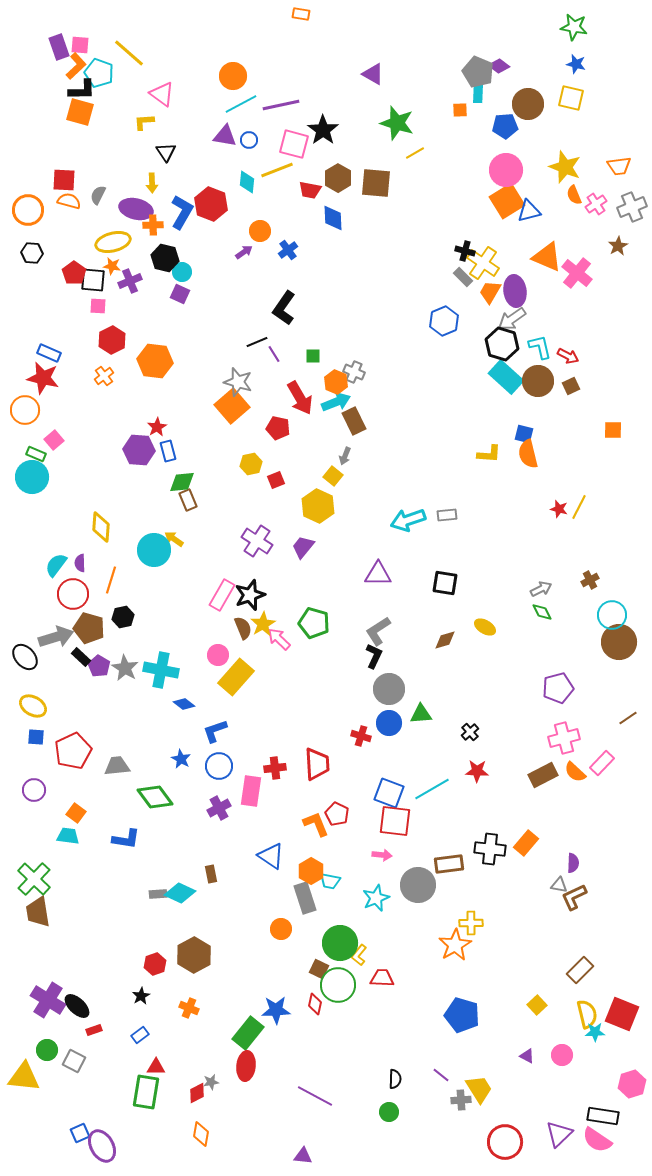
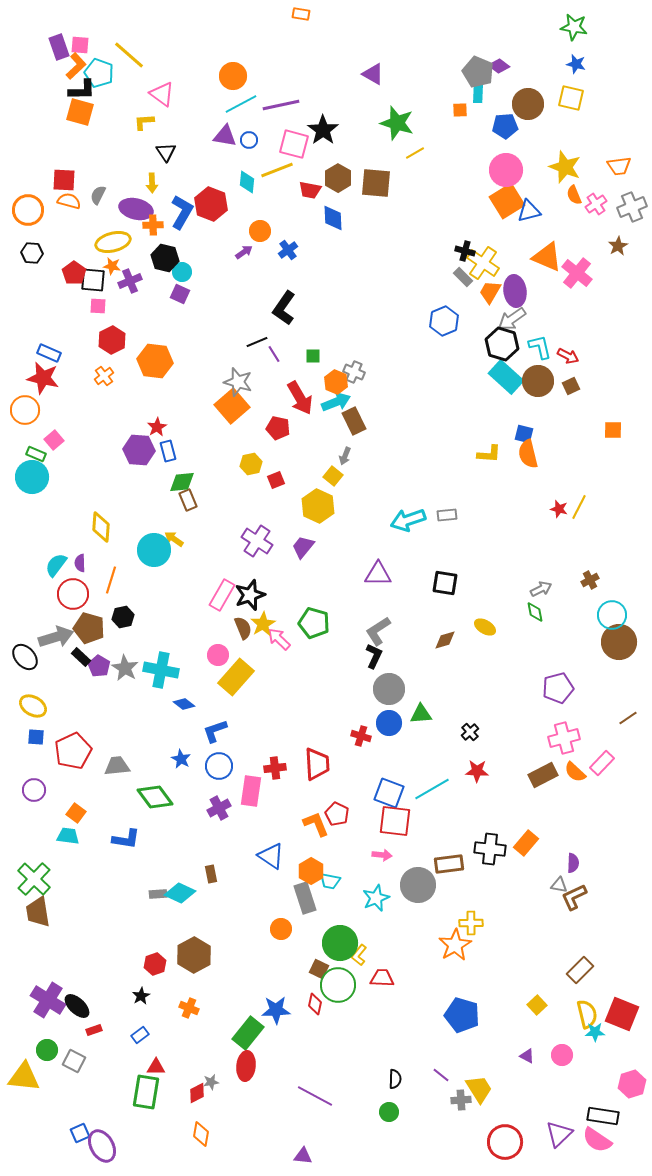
yellow line at (129, 53): moved 2 px down
green diamond at (542, 612): moved 7 px left; rotated 15 degrees clockwise
